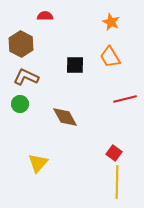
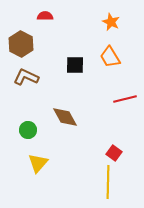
green circle: moved 8 px right, 26 px down
yellow line: moved 9 px left
